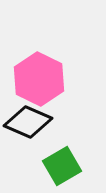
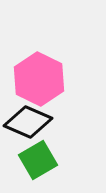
green square: moved 24 px left, 6 px up
